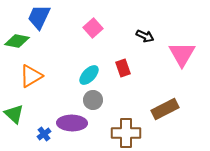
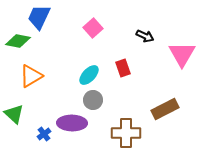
green diamond: moved 1 px right
